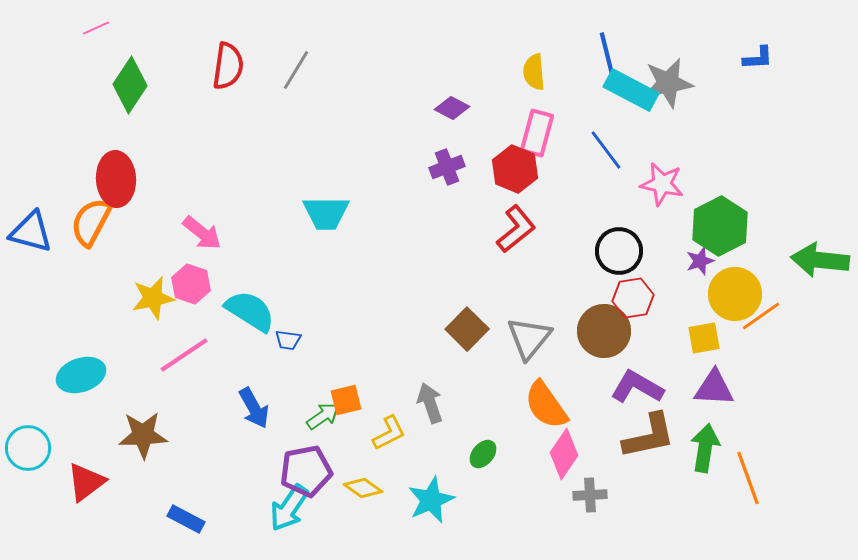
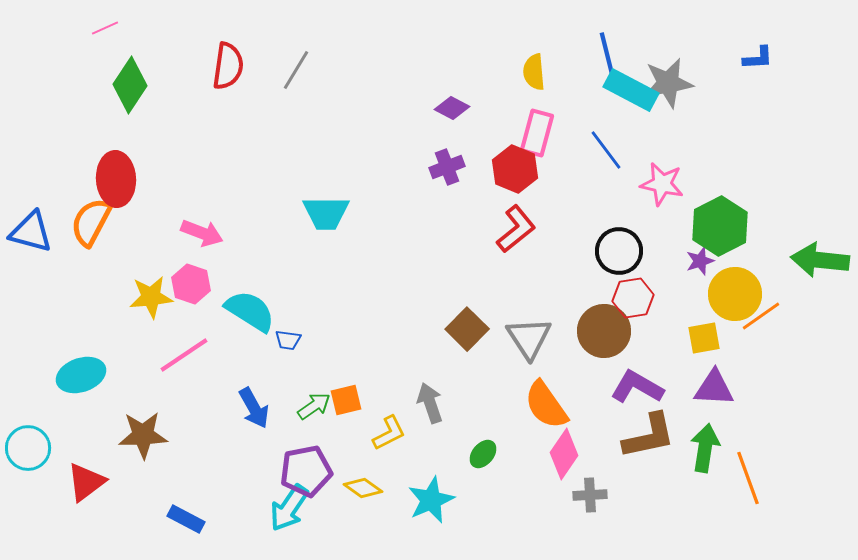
pink line at (96, 28): moved 9 px right
pink arrow at (202, 233): rotated 18 degrees counterclockwise
yellow star at (153, 298): moved 2 px left, 1 px up; rotated 6 degrees clockwise
gray triangle at (529, 338): rotated 12 degrees counterclockwise
green arrow at (323, 416): moved 9 px left, 10 px up
